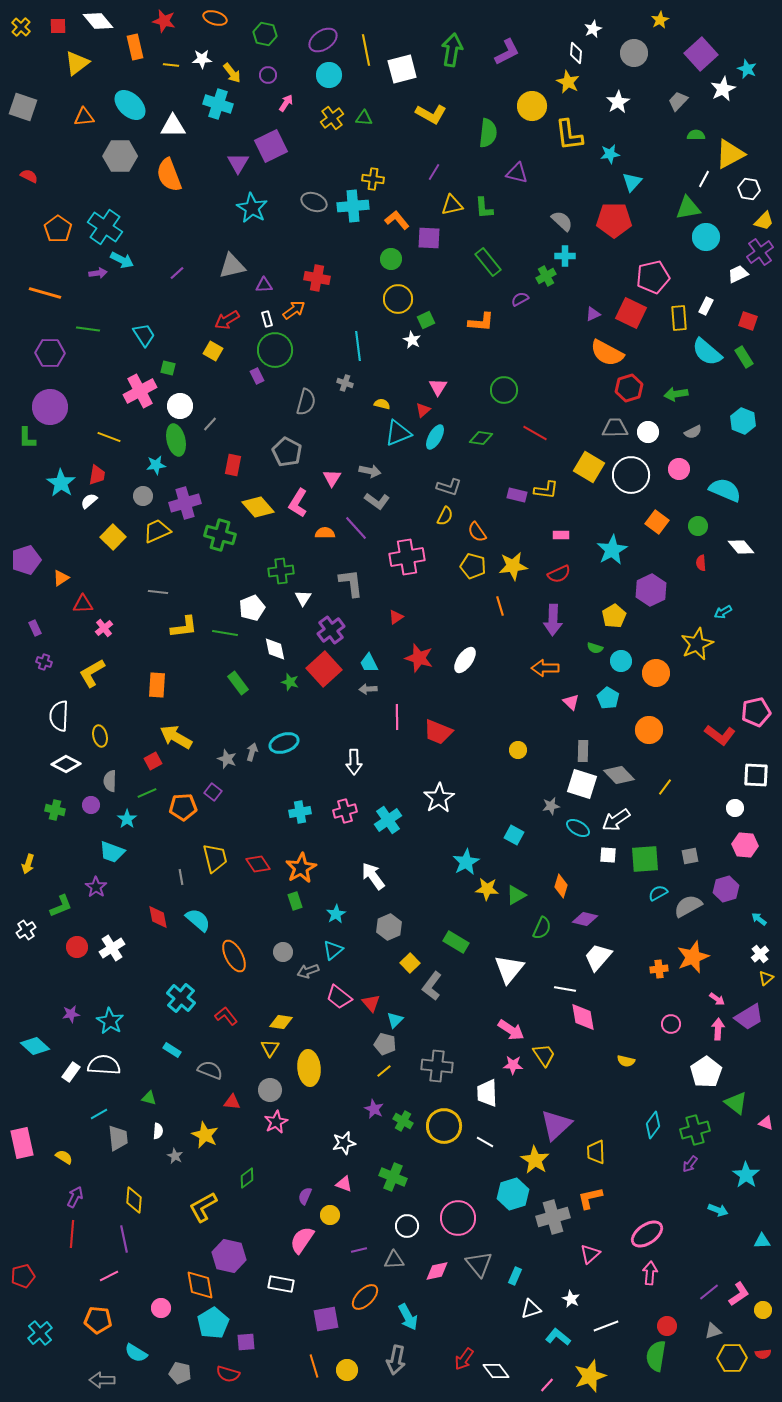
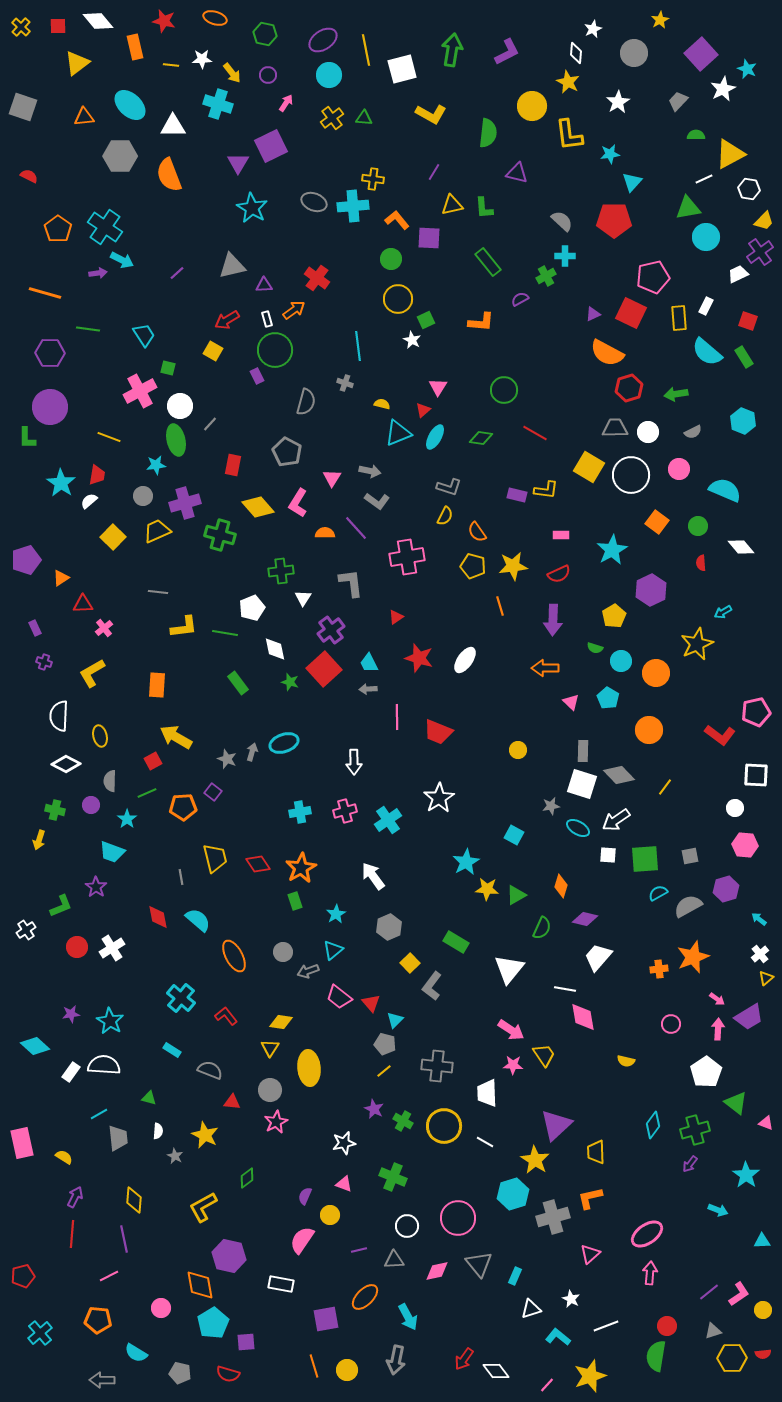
white line at (704, 179): rotated 36 degrees clockwise
red cross at (317, 278): rotated 25 degrees clockwise
yellow arrow at (28, 864): moved 11 px right, 24 px up
